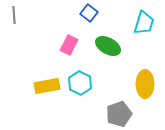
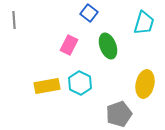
gray line: moved 5 px down
green ellipse: rotated 40 degrees clockwise
yellow ellipse: rotated 12 degrees clockwise
